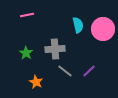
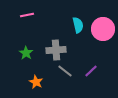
gray cross: moved 1 px right, 1 px down
purple line: moved 2 px right
